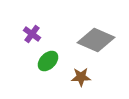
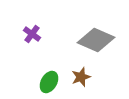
green ellipse: moved 1 px right, 21 px down; rotated 15 degrees counterclockwise
brown star: rotated 18 degrees counterclockwise
